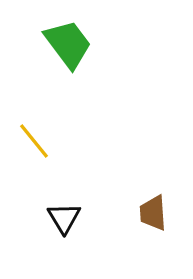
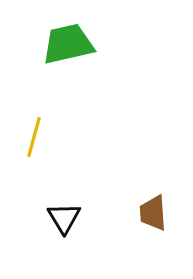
green trapezoid: rotated 66 degrees counterclockwise
yellow line: moved 4 px up; rotated 54 degrees clockwise
